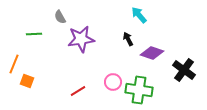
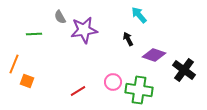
purple star: moved 3 px right, 9 px up
purple diamond: moved 2 px right, 2 px down
